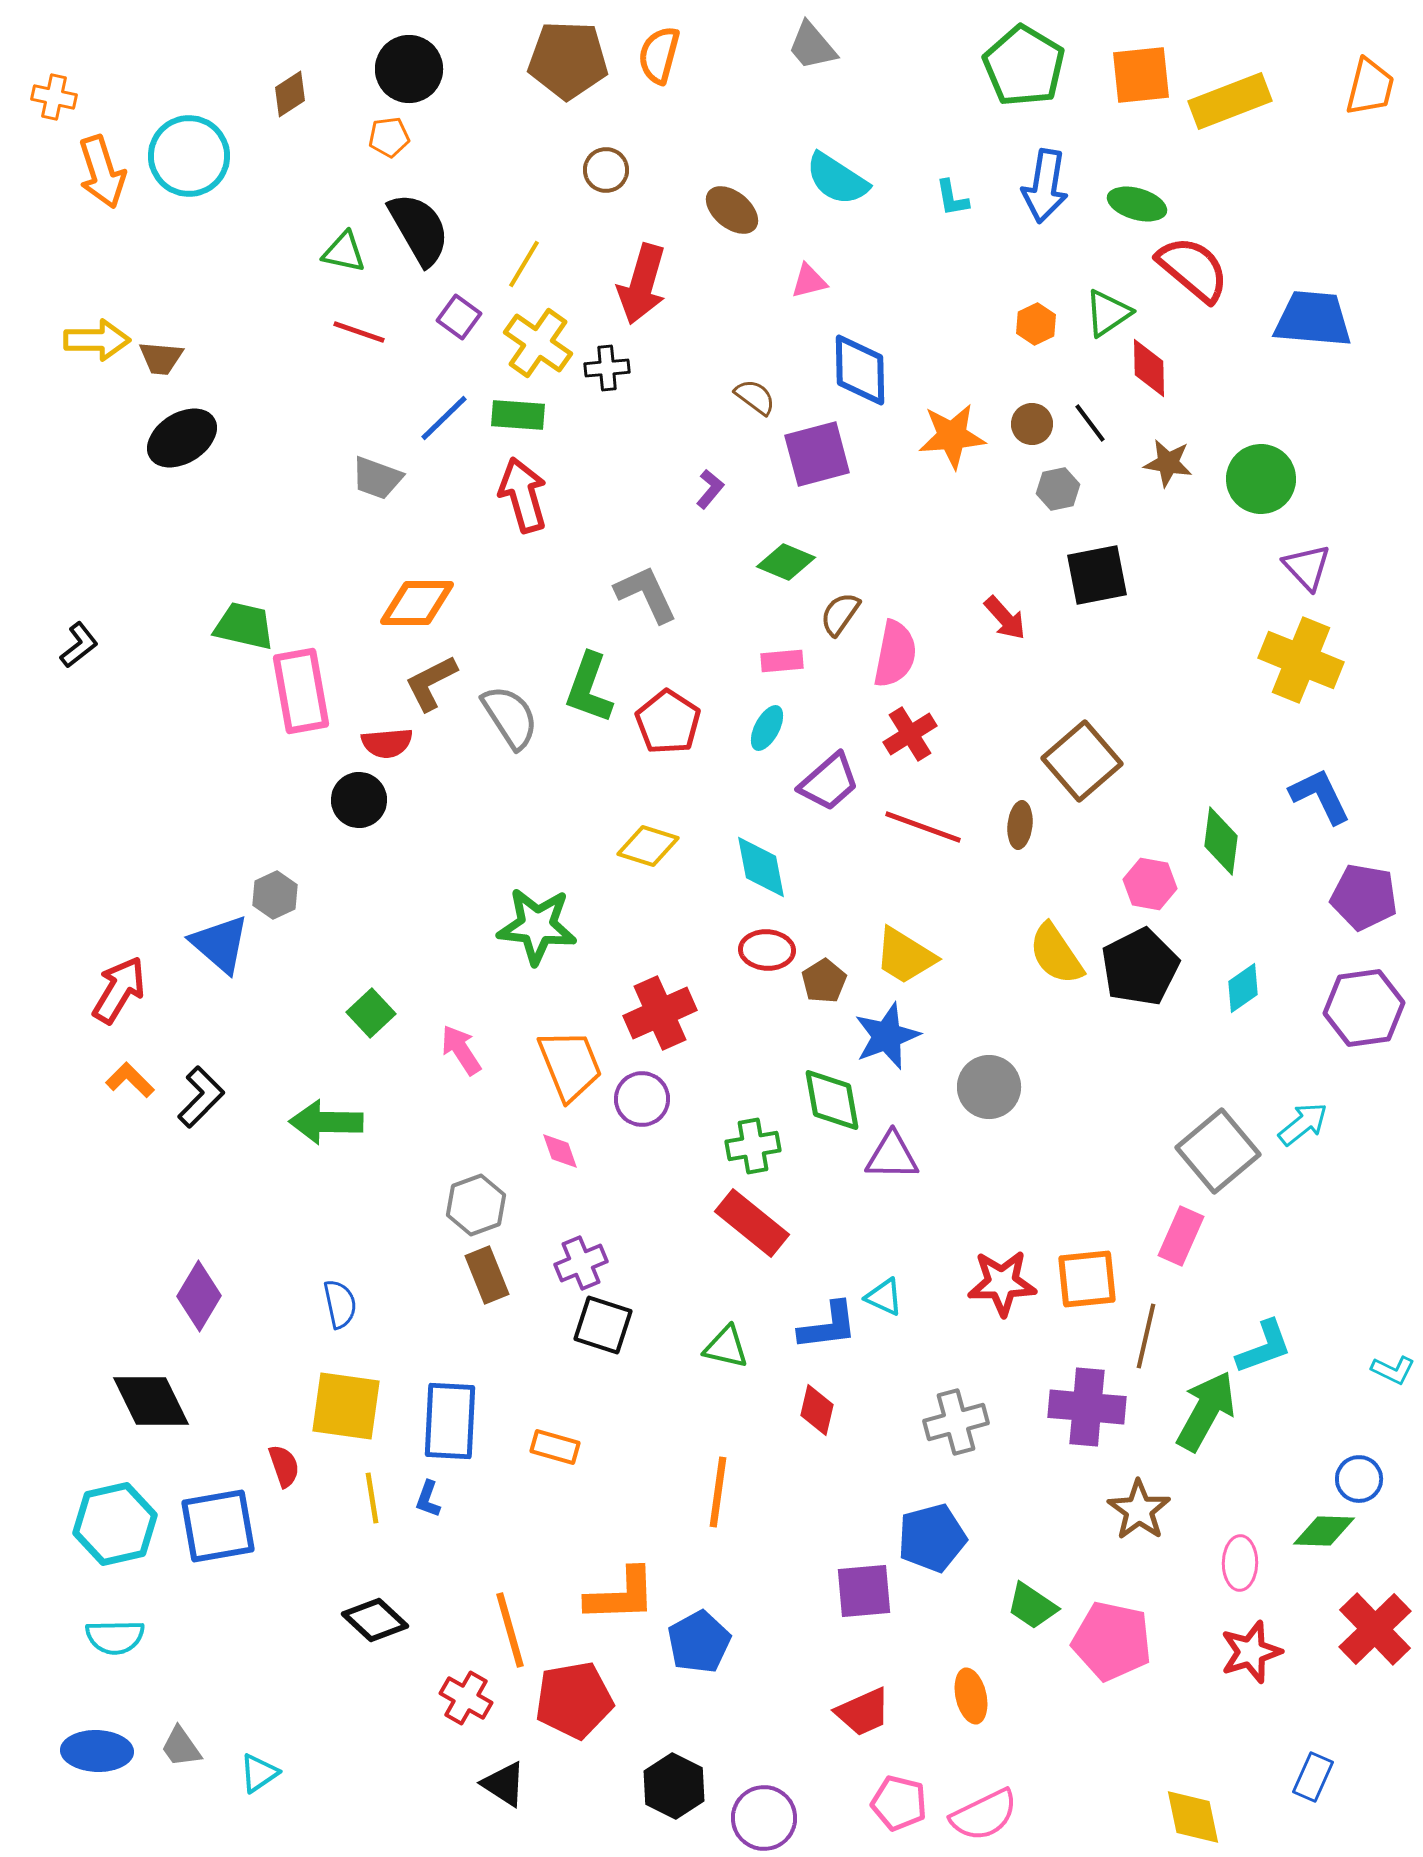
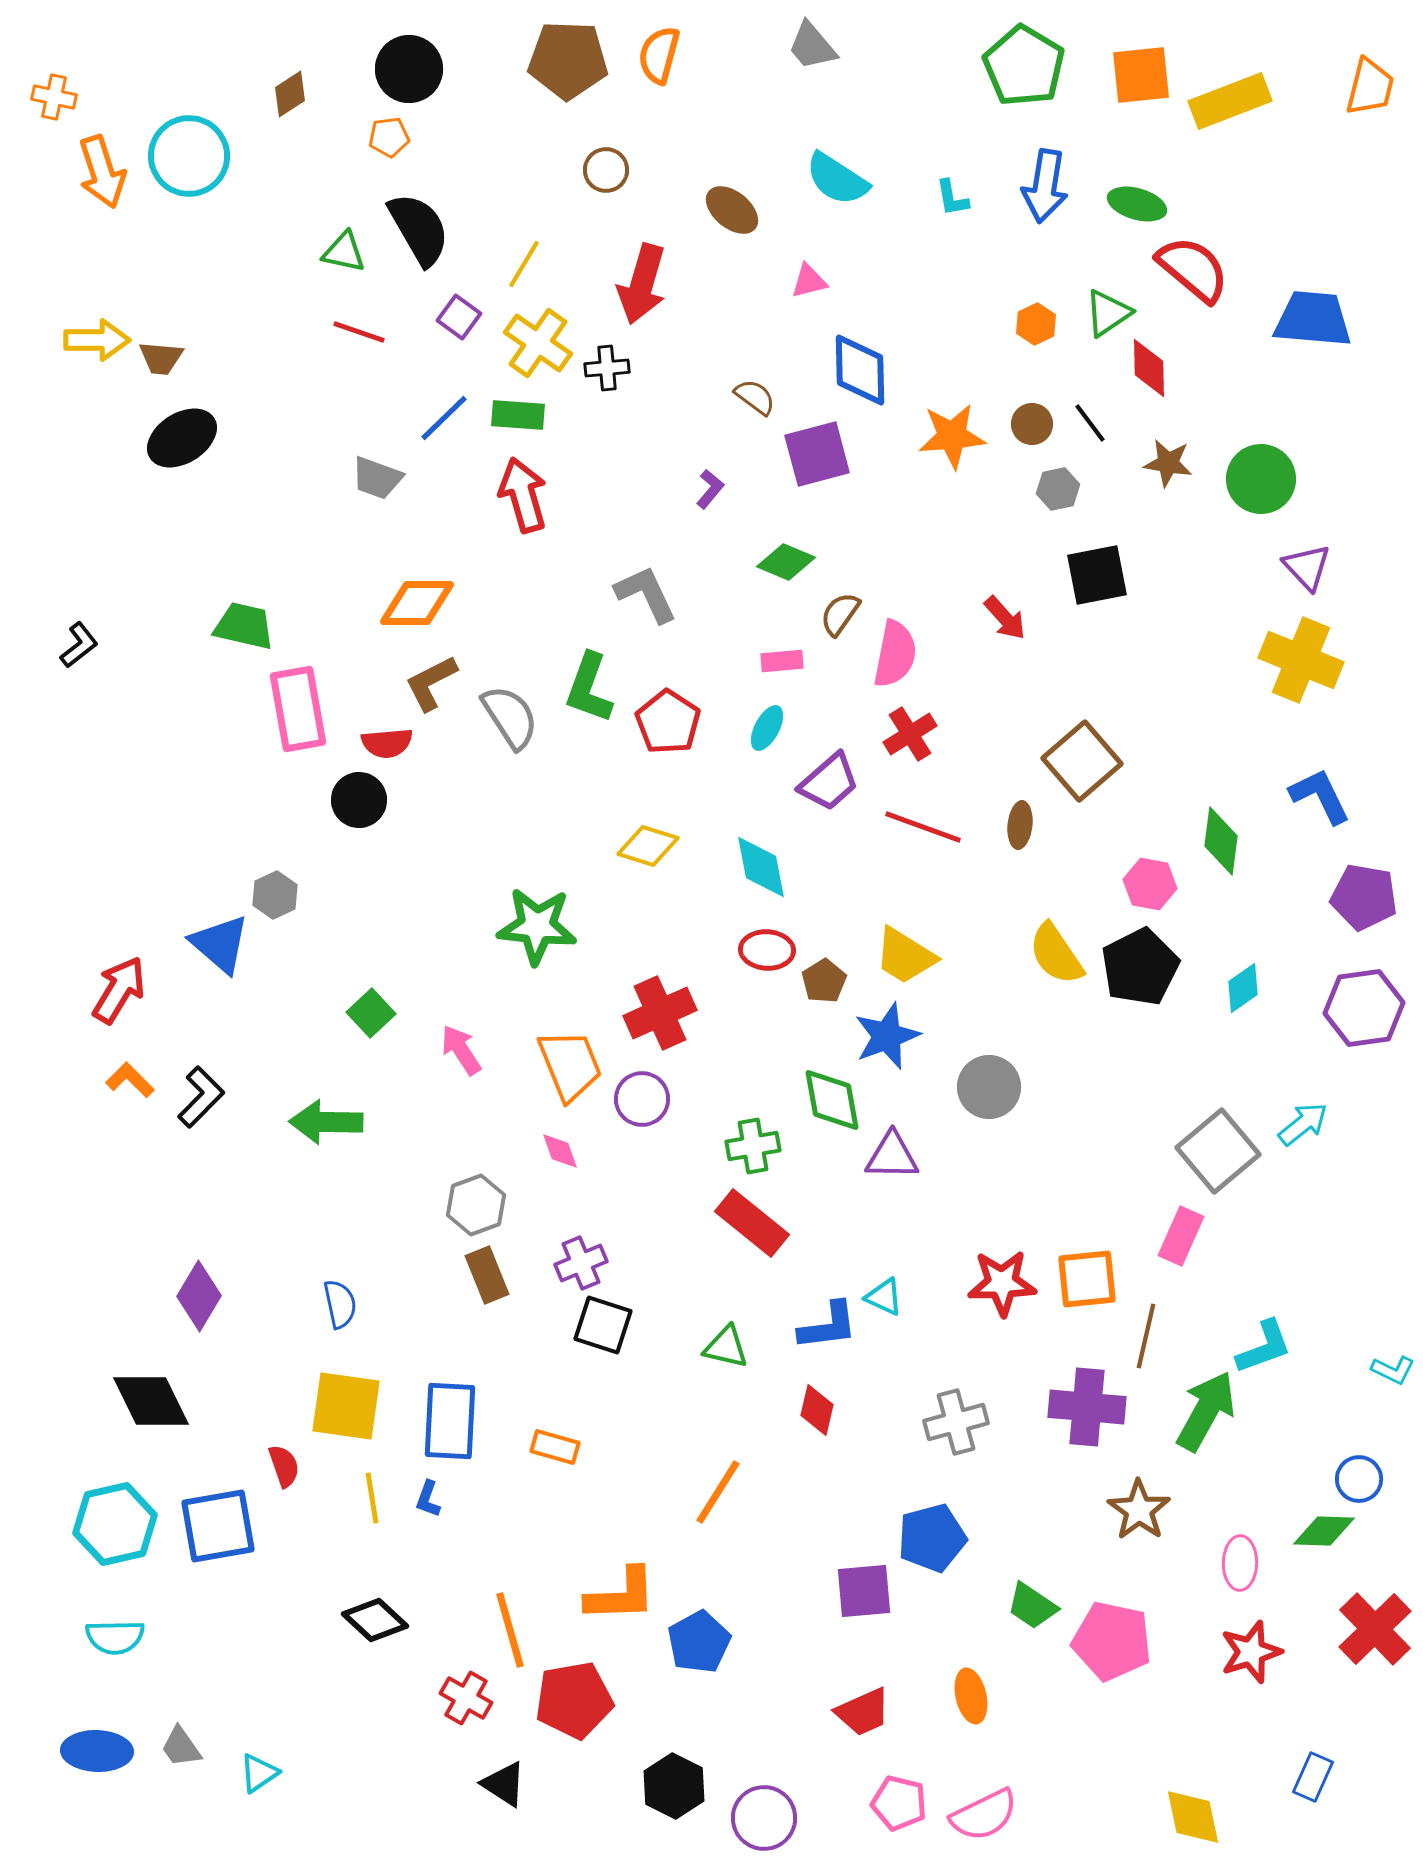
pink rectangle at (301, 691): moved 3 px left, 18 px down
orange line at (718, 1492): rotated 24 degrees clockwise
